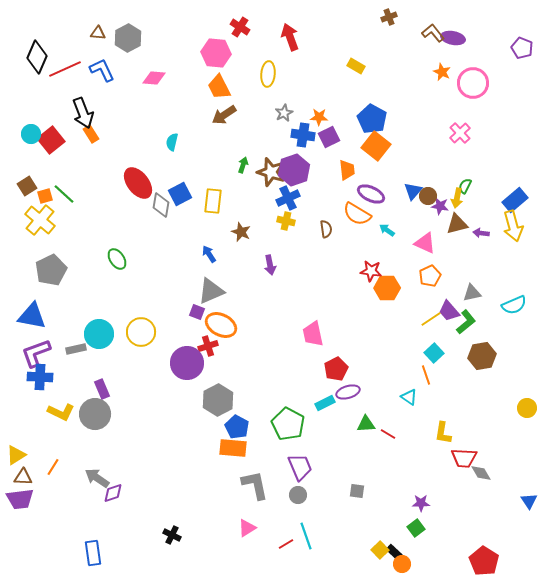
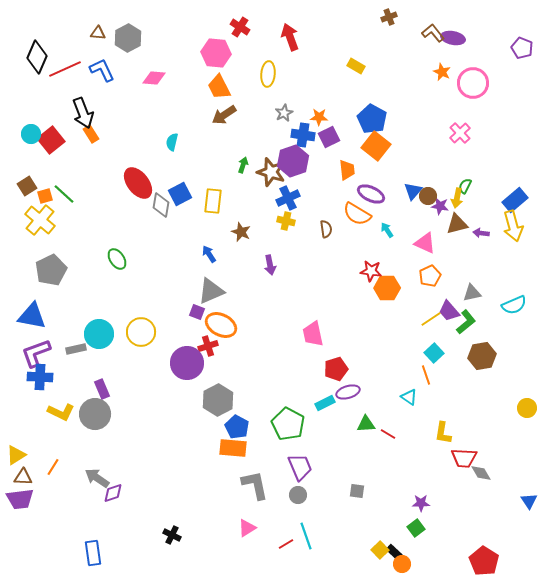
purple hexagon at (294, 170): moved 1 px left, 9 px up
cyan arrow at (387, 230): rotated 21 degrees clockwise
red pentagon at (336, 369): rotated 10 degrees clockwise
